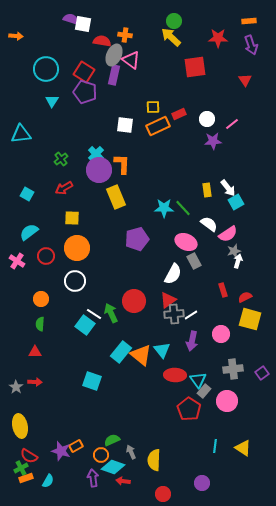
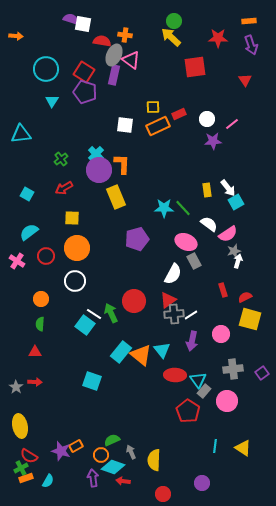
red pentagon at (189, 409): moved 1 px left, 2 px down
